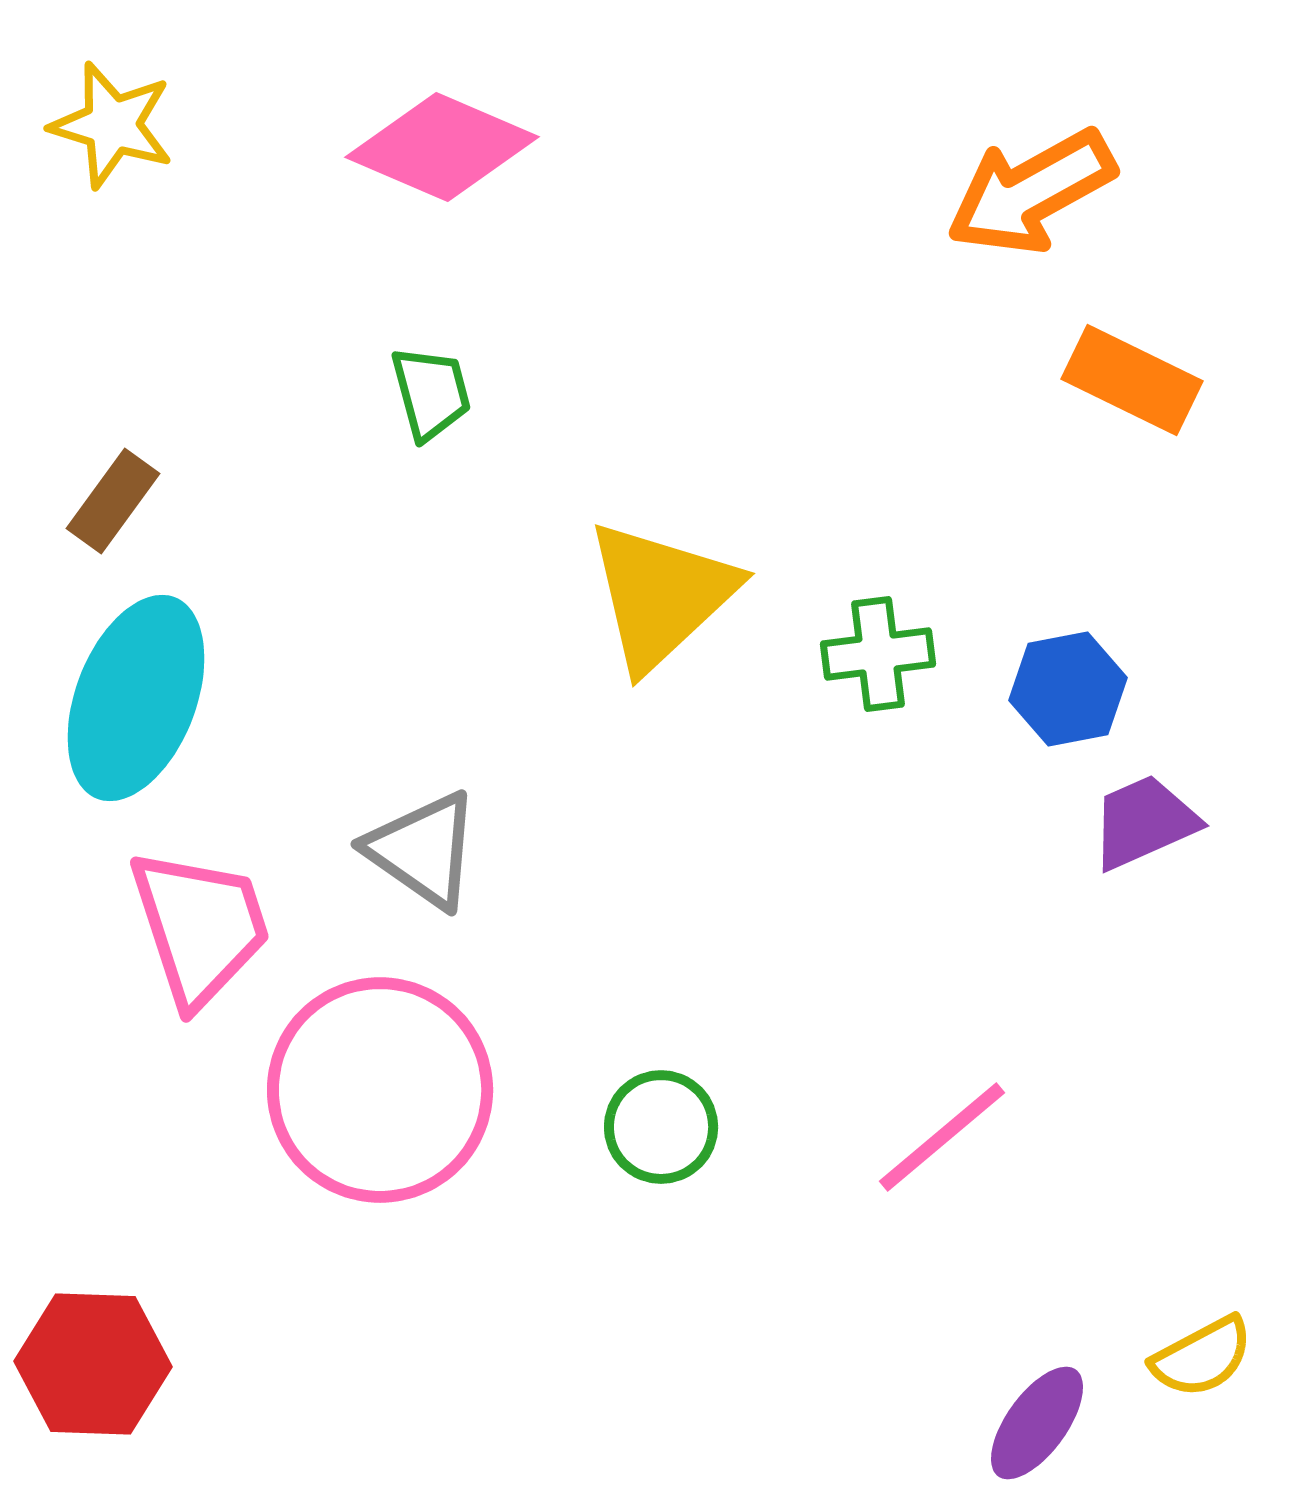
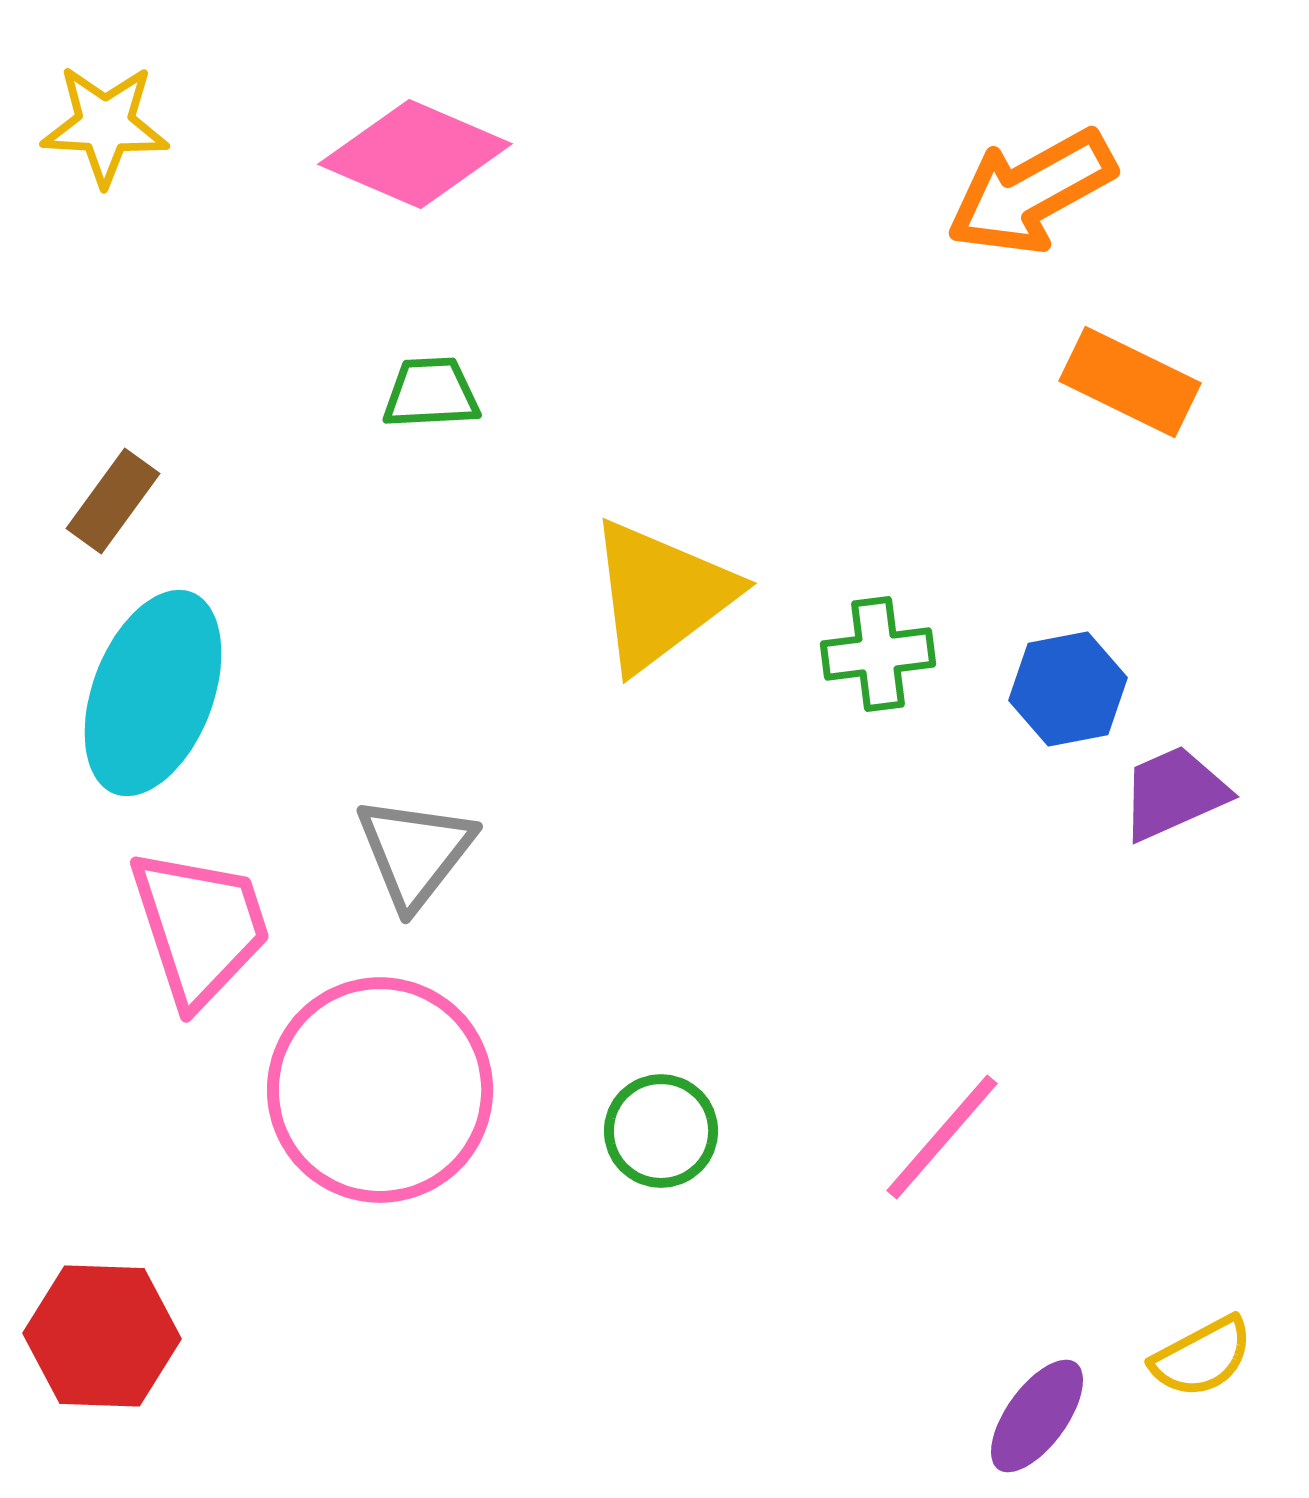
yellow star: moved 7 px left; rotated 14 degrees counterclockwise
pink diamond: moved 27 px left, 7 px down
orange rectangle: moved 2 px left, 2 px down
green trapezoid: rotated 78 degrees counterclockwise
yellow triangle: rotated 6 degrees clockwise
cyan ellipse: moved 17 px right, 5 px up
purple trapezoid: moved 30 px right, 29 px up
gray triangle: moved 8 px left, 2 px down; rotated 33 degrees clockwise
green circle: moved 4 px down
pink line: rotated 9 degrees counterclockwise
red hexagon: moved 9 px right, 28 px up
purple ellipse: moved 7 px up
